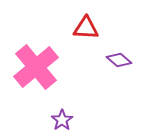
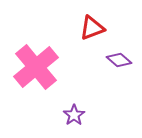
red triangle: moved 6 px right; rotated 24 degrees counterclockwise
purple star: moved 12 px right, 5 px up
